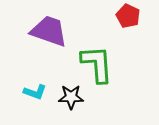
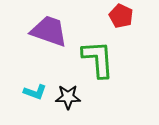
red pentagon: moved 7 px left
green L-shape: moved 1 px right, 5 px up
black star: moved 3 px left
